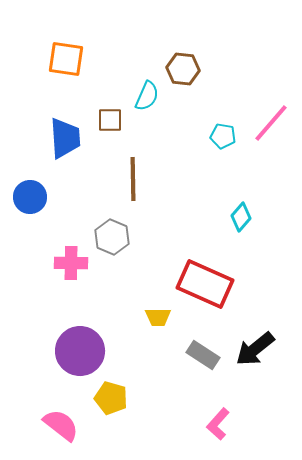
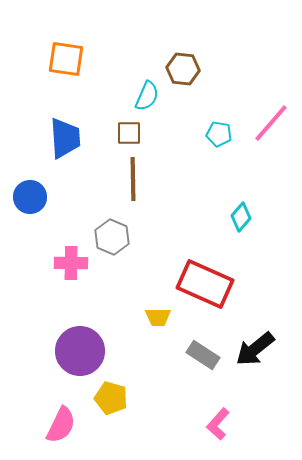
brown square: moved 19 px right, 13 px down
cyan pentagon: moved 4 px left, 2 px up
pink semicircle: rotated 78 degrees clockwise
